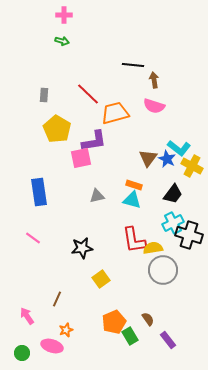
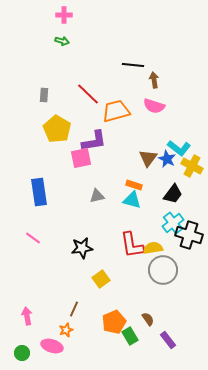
orange trapezoid: moved 1 px right, 2 px up
cyan cross: rotated 10 degrees counterclockwise
red L-shape: moved 2 px left, 5 px down
brown line: moved 17 px right, 10 px down
pink arrow: rotated 24 degrees clockwise
